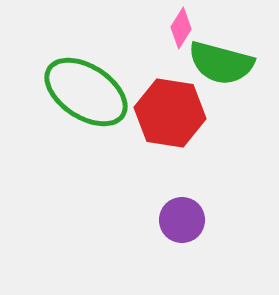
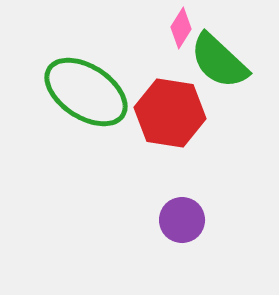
green semicircle: moved 2 px left, 2 px up; rotated 28 degrees clockwise
